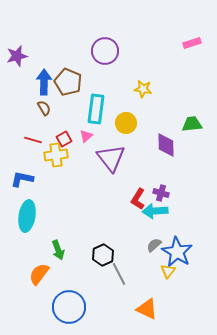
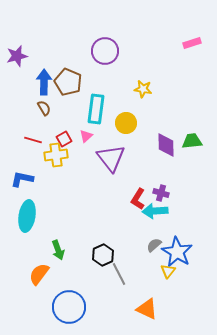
green trapezoid: moved 17 px down
